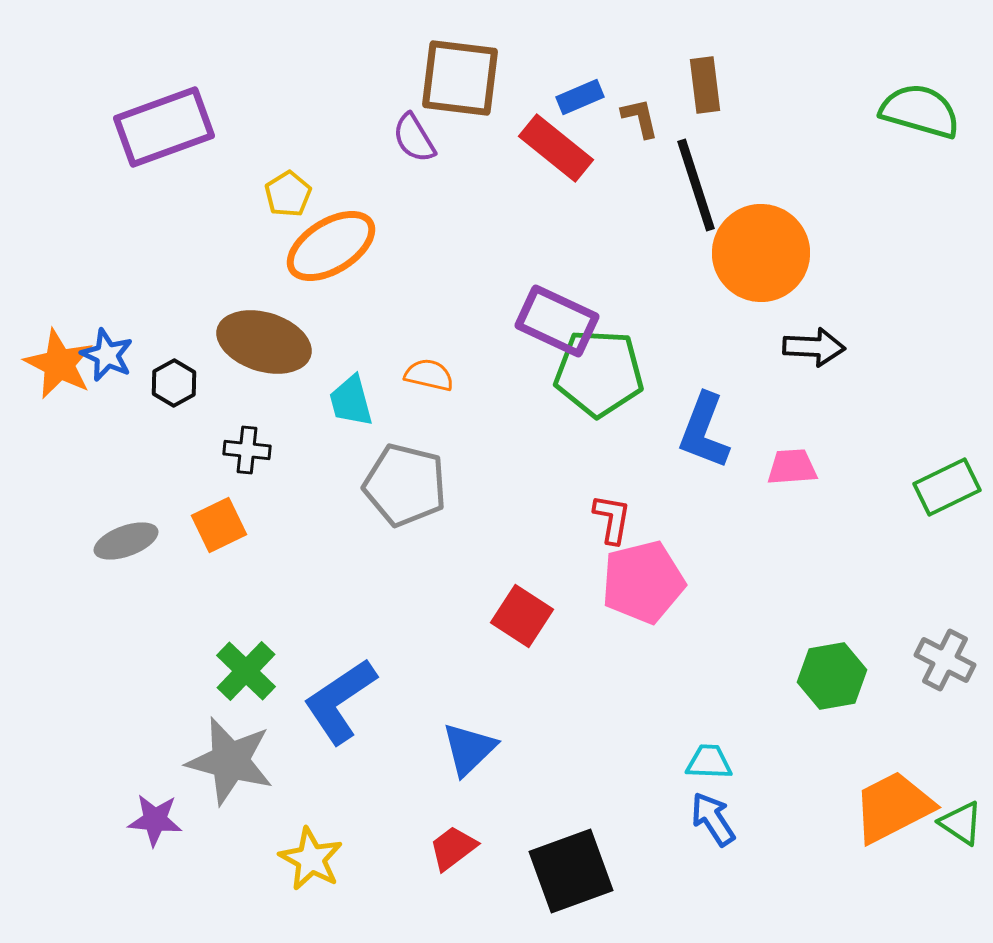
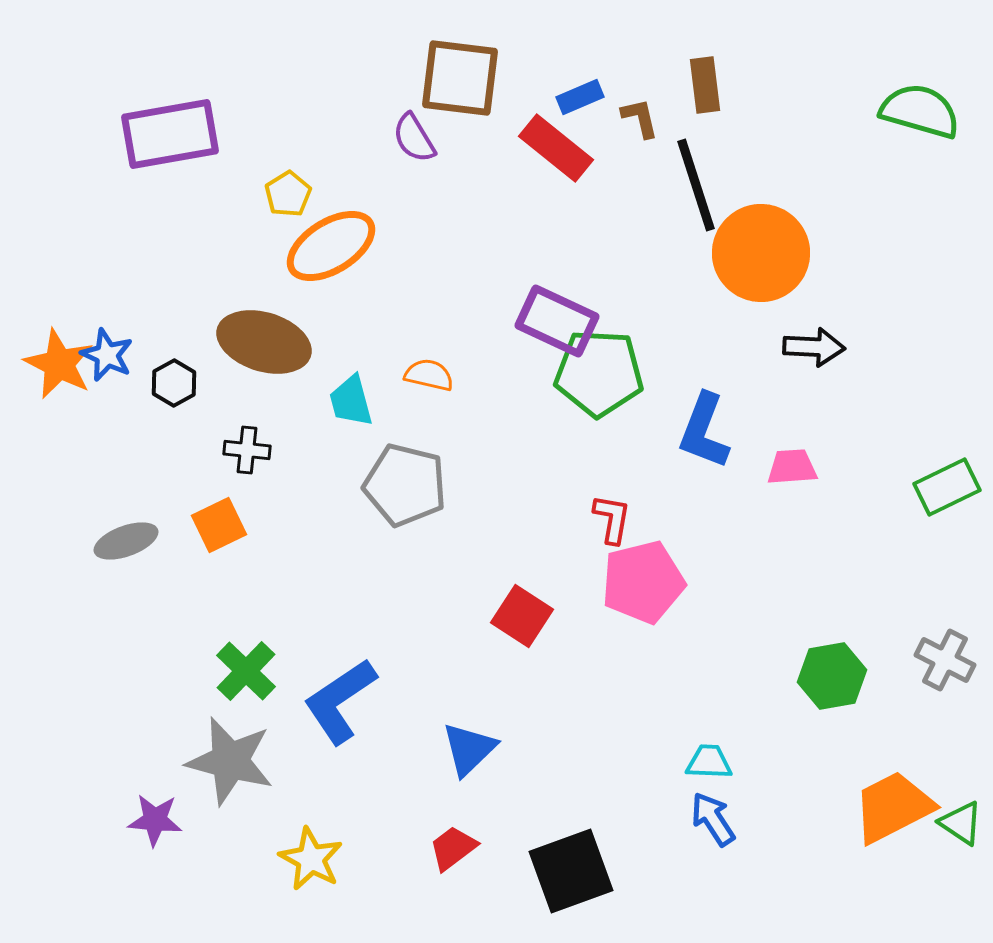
purple rectangle at (164, 127): moved 6 px right, 7 px down; rotated 10 degrees clockwise
